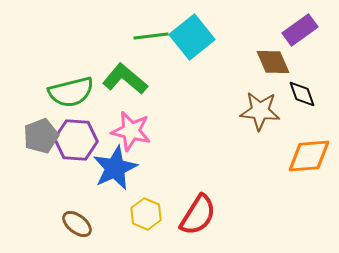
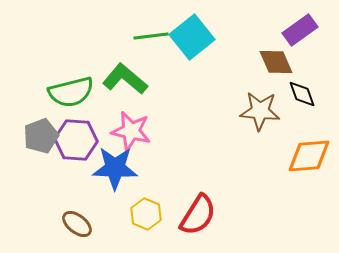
brown diamond: moved 3 px right
blue star: rotated 27 degrees clockwise
